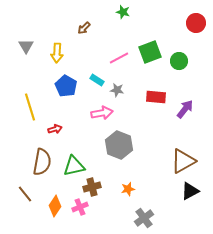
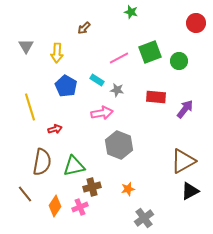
green star: moved 8 px right
